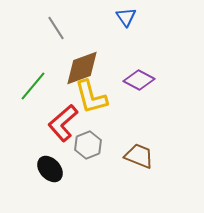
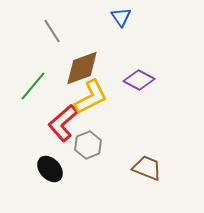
blue triangle: moved 5 px left
gray line: moved 4 px left, 3 px down
yellow L-shape: rotated 102 degrees counterclockwise
brown trapezoid: moved 8 px right, 12 px down
